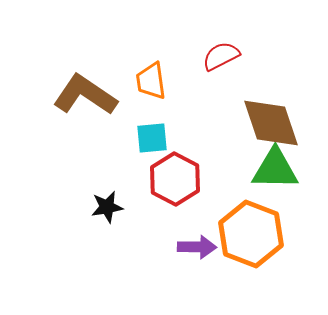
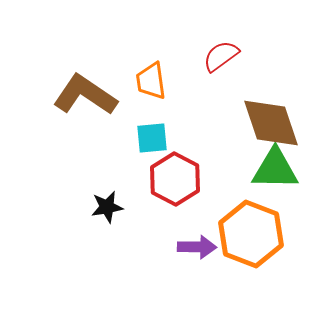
red semicircle: rotated 9 degrees counterclockwise
